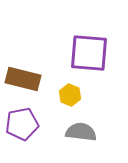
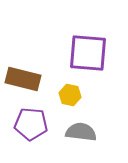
purple square: moved 1 px left
yellow hexagon: rotated 10 degrees counterclockwise
purple pentagon: moved 9 px right; rotated 16 degrees clockwise
